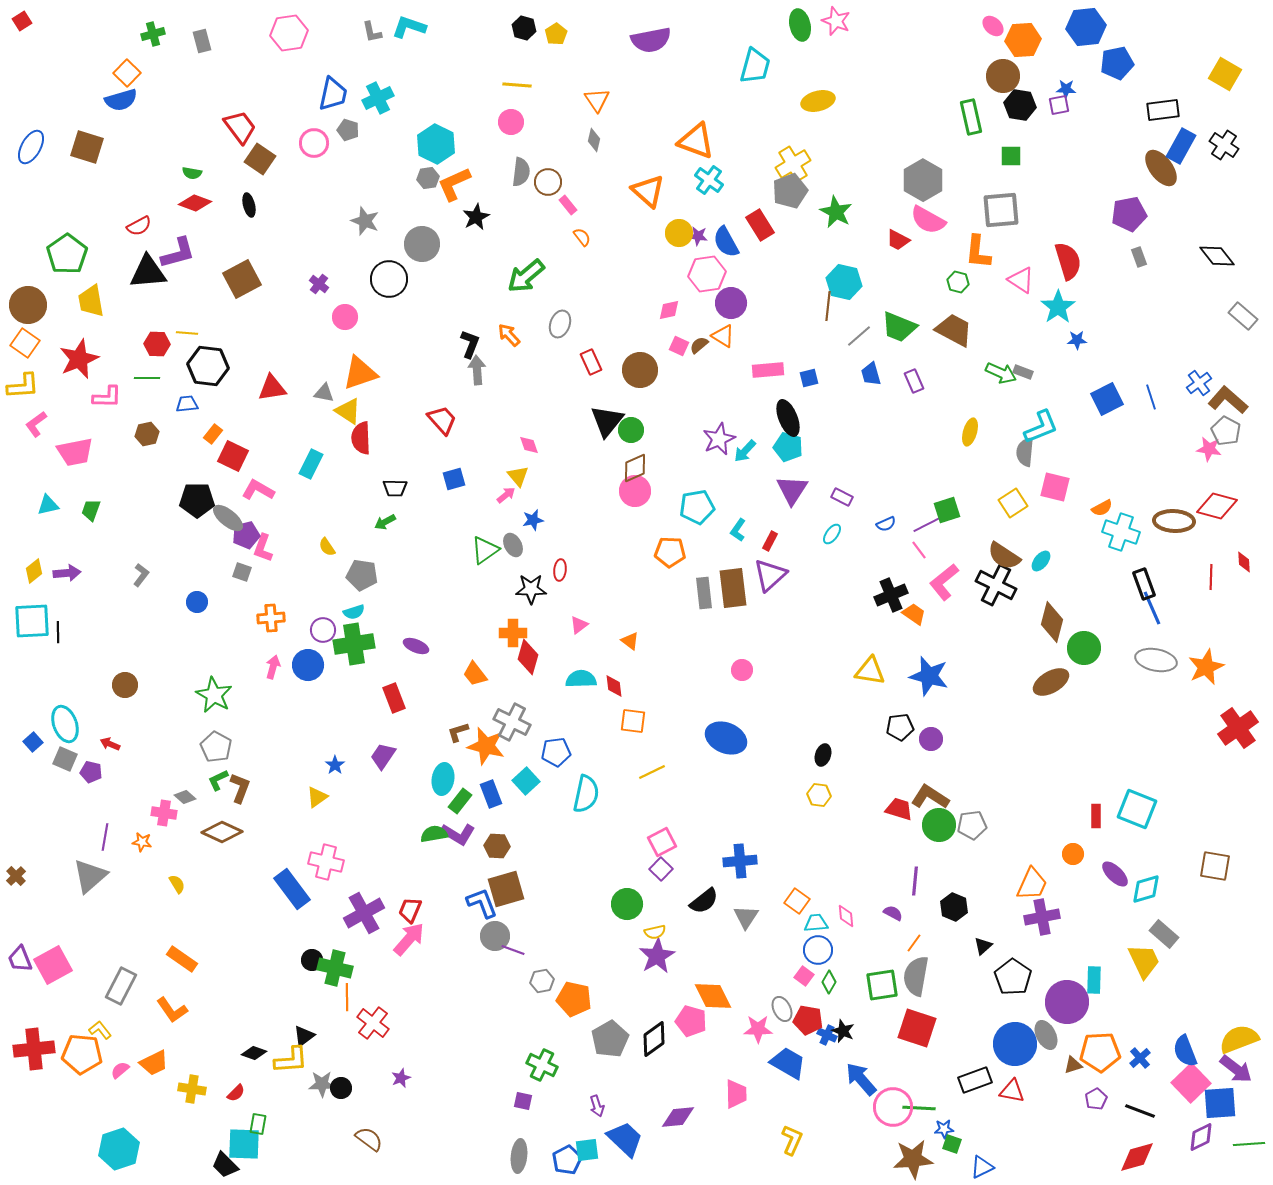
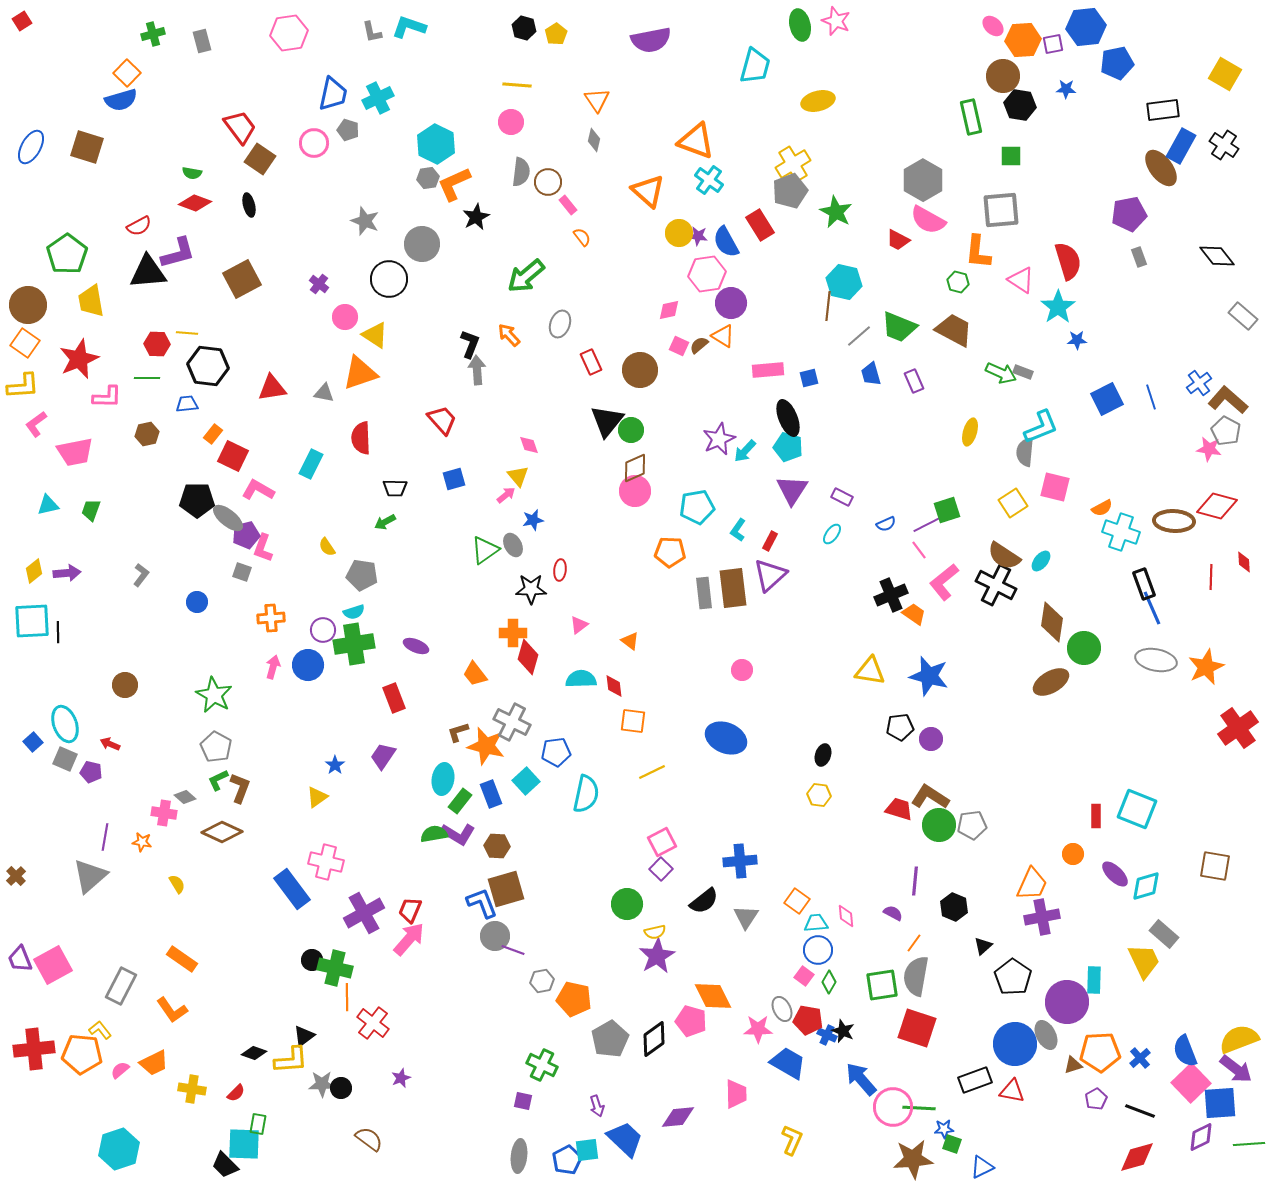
purple square at (1059, 105): moved 6 px left, 61 px up
yellow triangle at (348, 411): moved 27 px right, 76 px up
brown diamond at (1052, 622): rotated 6 degrees counterclockwise
cyan diamond at (1146, 889): moved 3 px up
